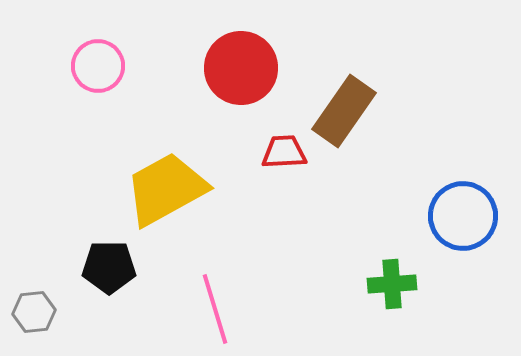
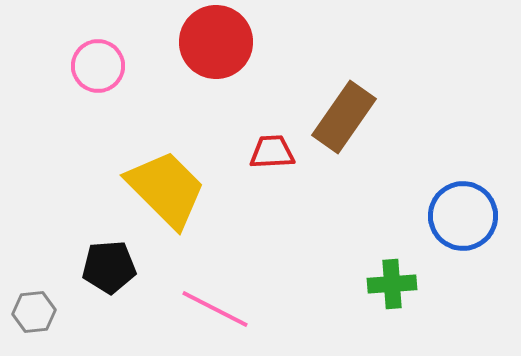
red circle: moved 25 px left, 26 px up
brown rectangle: moved 6 px down
red trapezoid: moved 12 px left
yellow trapezoid: rotated 74 degrees clockwise
black pentagon: rotated 4 degrees counterclockwise
pink line: rotated 46 degrees counterclockwise
